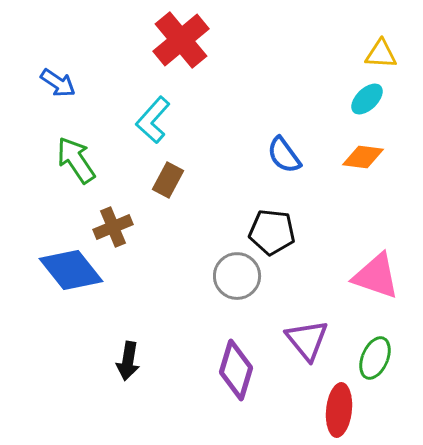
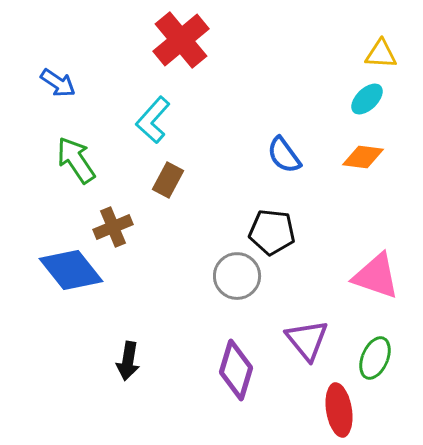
red ellipse: rotated 15 degrees counterclockwise
